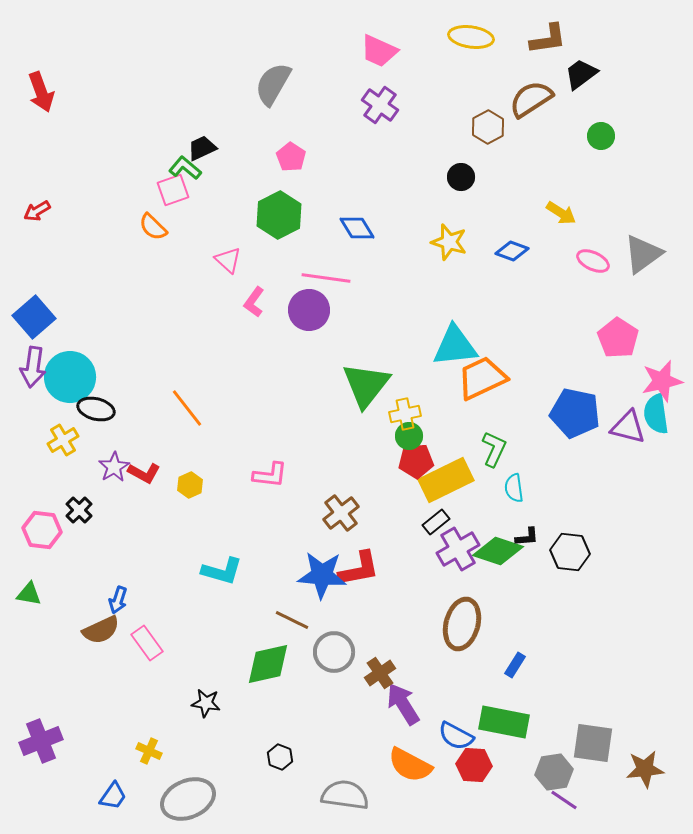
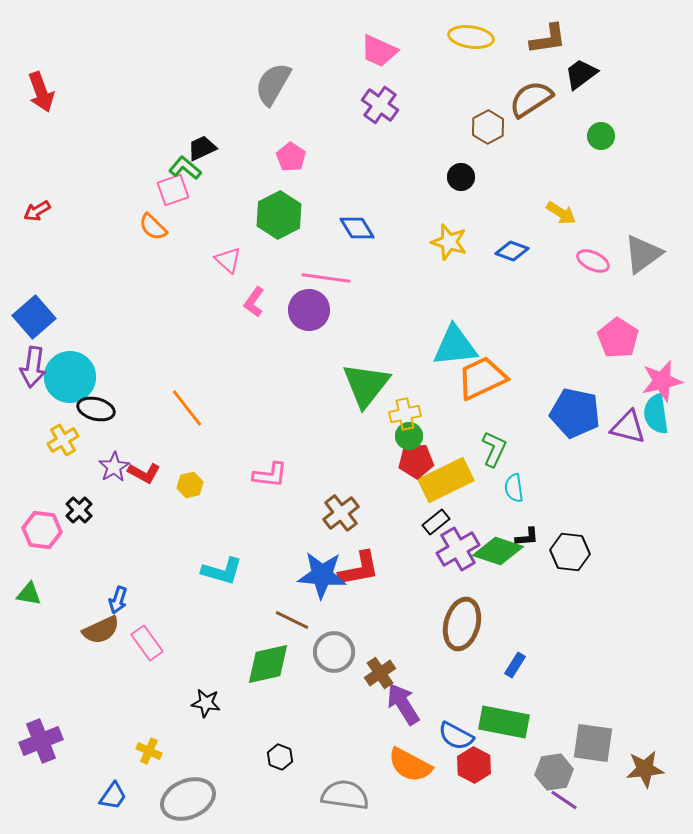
yellow hexagon at (190, 485): rotated 10 degrees clockwise
red hexagon at (474, 765): rotated 24 degrees clockwise
